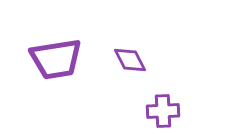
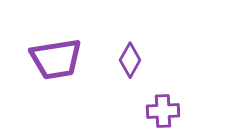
purple diamond: rotated 56 degrees clockwise
